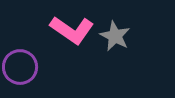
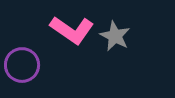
purple circle: moved 2 px right, 2 px up
